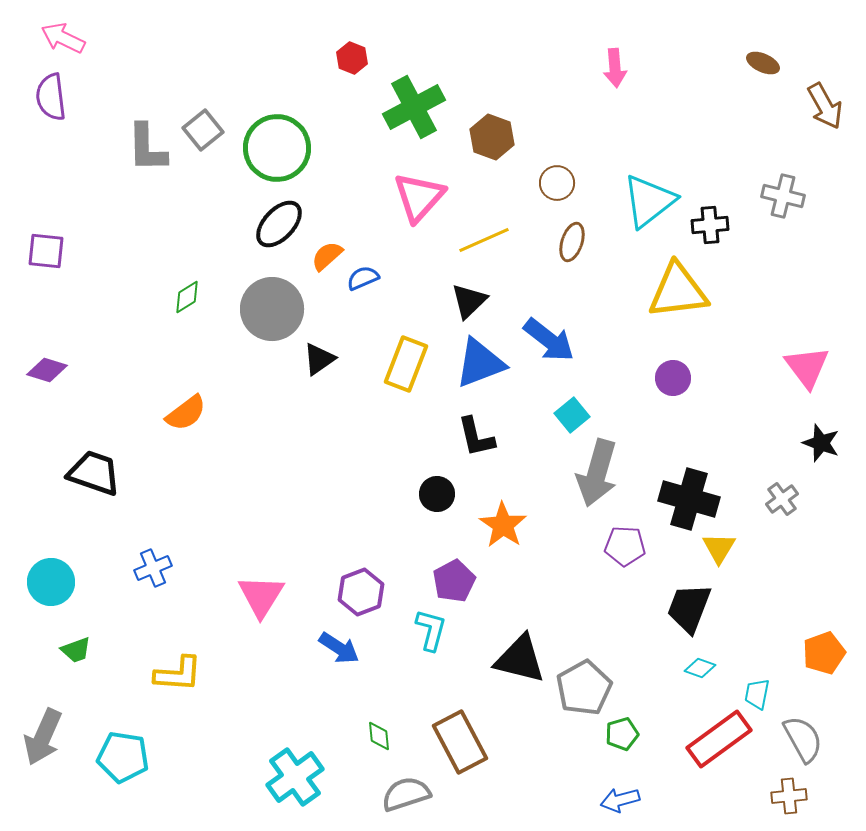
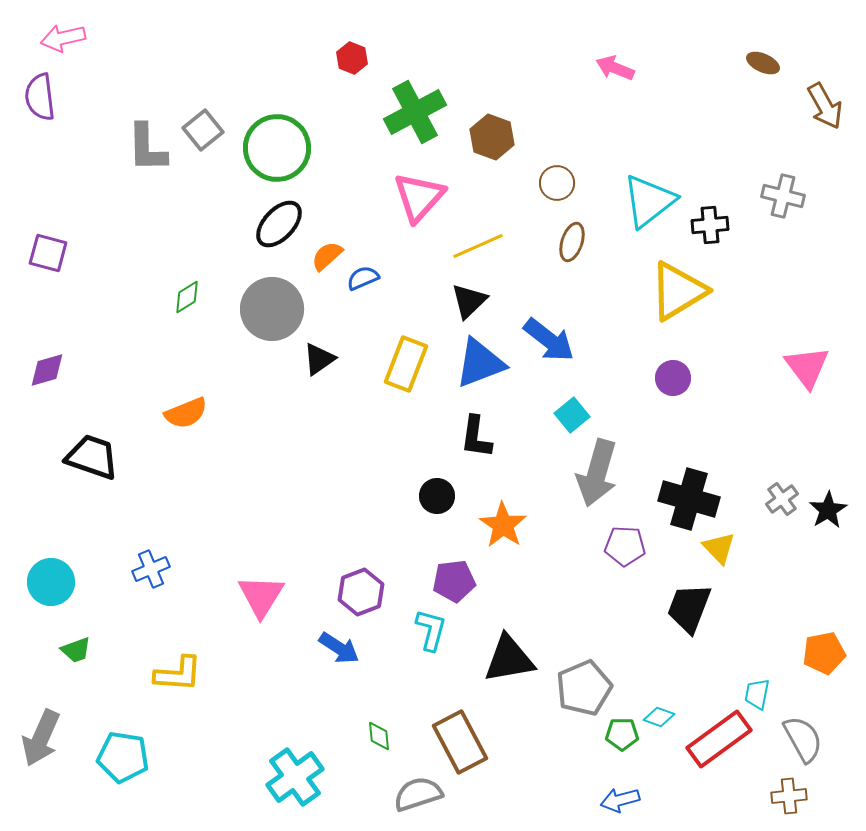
pink arrow at (63, 38): rotated 39 degrees counterclockwise
pink arrow at (615, 68): rotated 117 degrees clockwise
purple semicircle at (51, 97): moved 11 px left
green cross at (414, 107): moved 1 px right, 5 px down
yellow line at (484, 240): moved 6 px left, 6 px down
purple square at (46, 251): moved 2 px right, 2 px down; rotated 9 degrees clockwise
yellow triangle at (678, 291): rotated 24 degrees counterclockwise
purple diamond at (47, 370): rotated 33 degrees counterclockwise
orange semicircle at (186, 413): rotated 15 degrees clockwise
black L-shape at (476, 437): rotated 21 degrees clockwise
black star at (821, 443): moved 7 px right, 67 px down; rotated 21 degrees clockwise
black trapezoid at (94, 473): moved 2 px left, 16 px up
black circle at (437, 494): moved 2 px down
yellow triangle at (719, 548): rotated 15 degrees counterclockwise
blue cross at (153, 568): moved 2 px left, 1 px down
purple pentagon at (454, 581): rotated 21 degrees clockwise
orange pentagon at (824, 653): rotated 9 degrees clockwise
black triangle at (520, 659): moved 11 px left; rotated 24 degrees counterclockwise
cyan diamond at (700, 668): moved 41 px left, 49 px down
gray pentagon at (584, 688): rotated 6 degrees clockwise
green pentagon at (622, 734): rotated 16 degrees clockwise
gray arrow at (43, 737): moved 2 px left, 1 px down
gray semicircle at (406, 794): moved 12 px right
